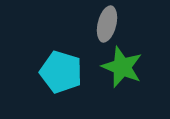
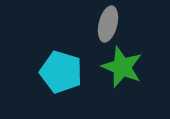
gray ellipse: moved 1 px right
